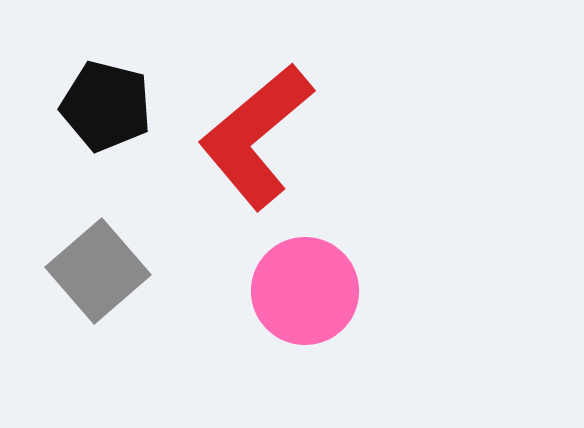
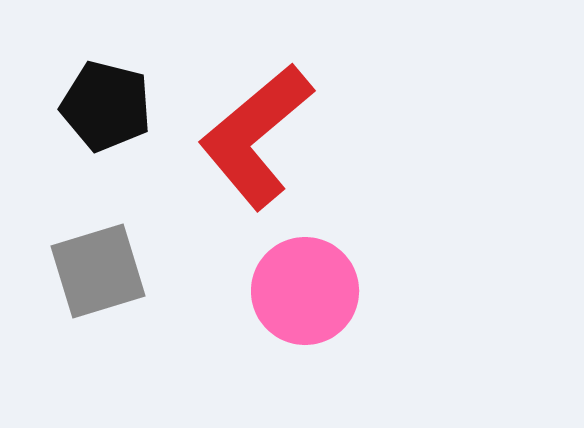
gray square: rotated 24 degrees clockwise
